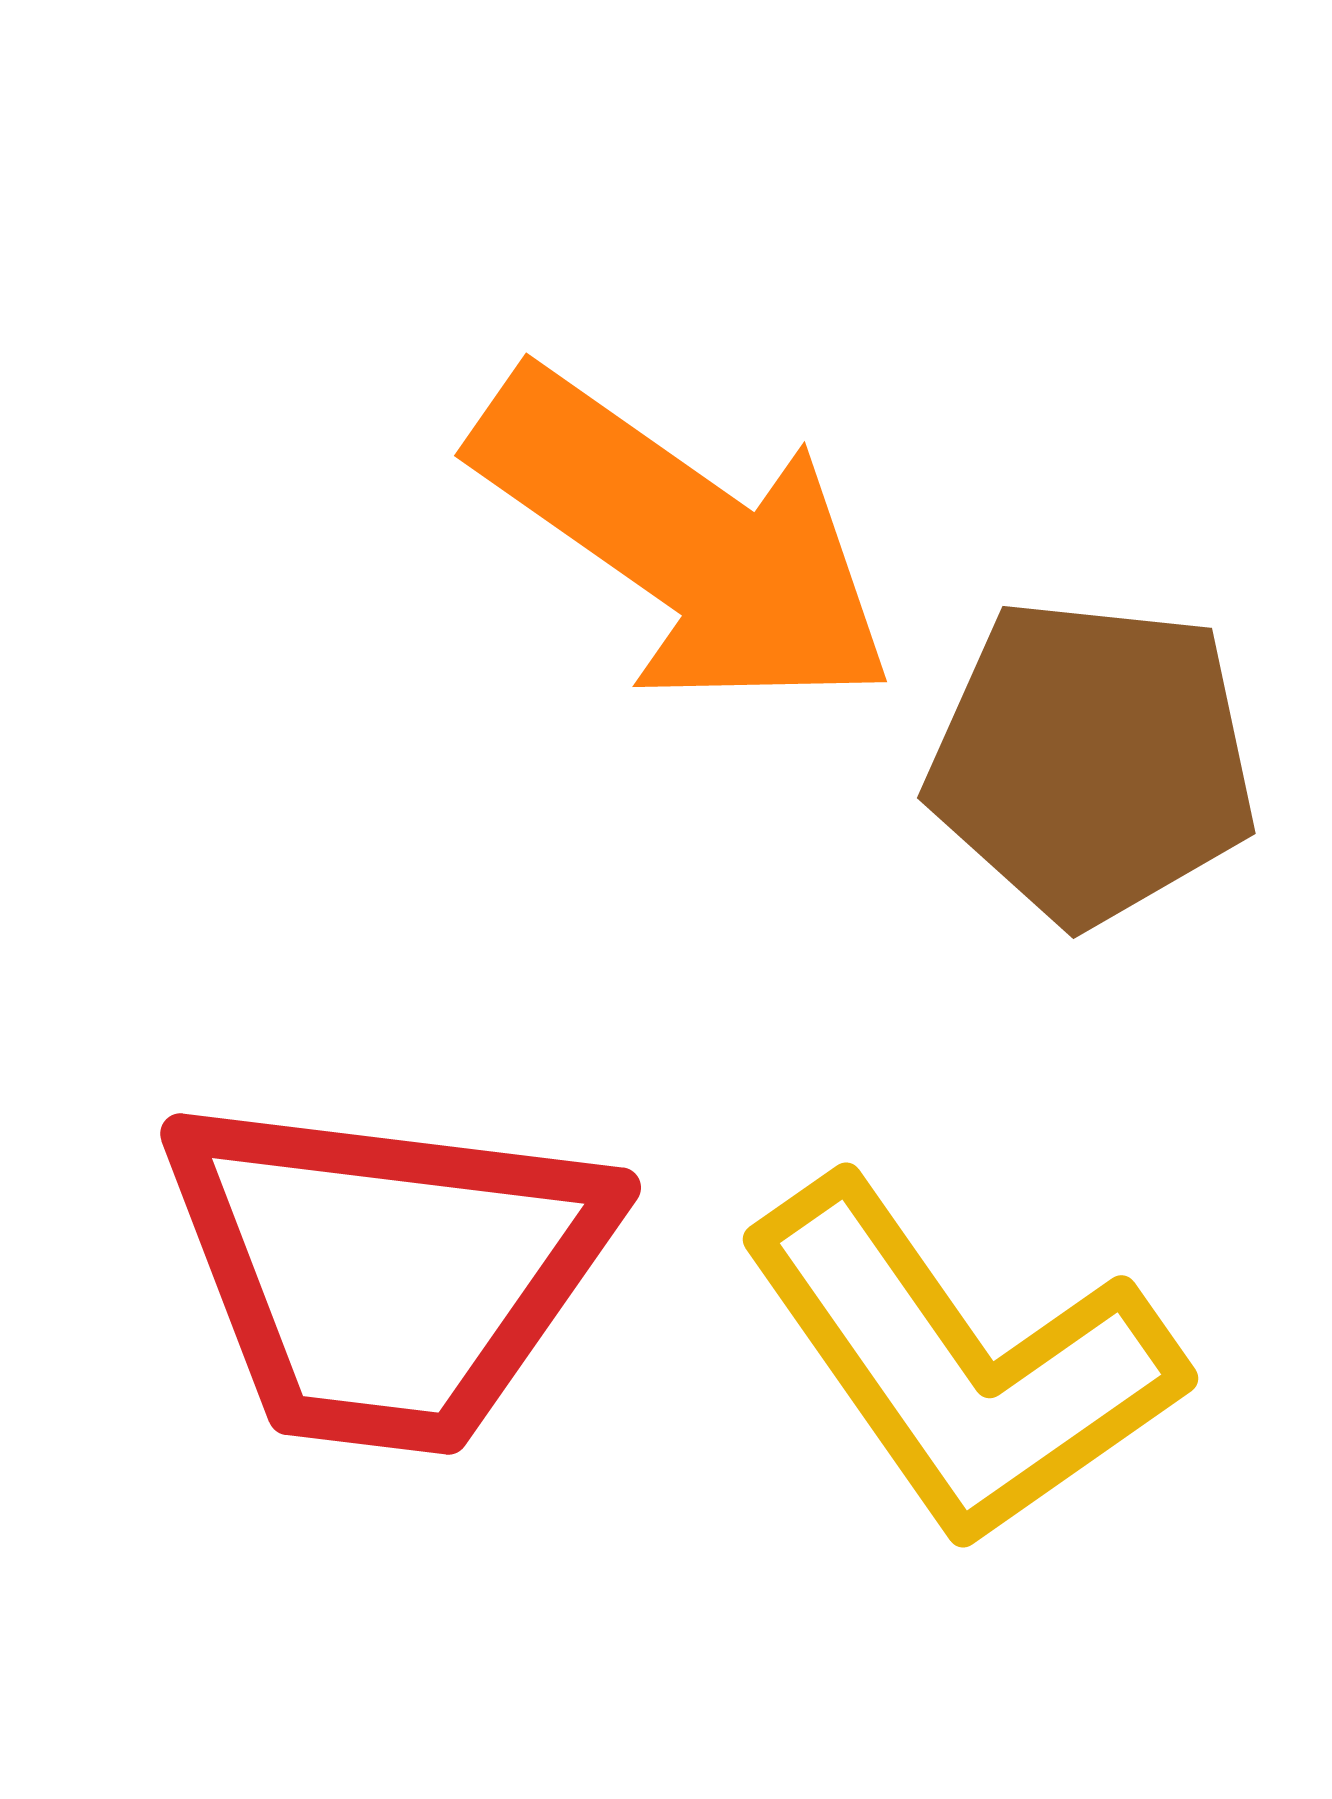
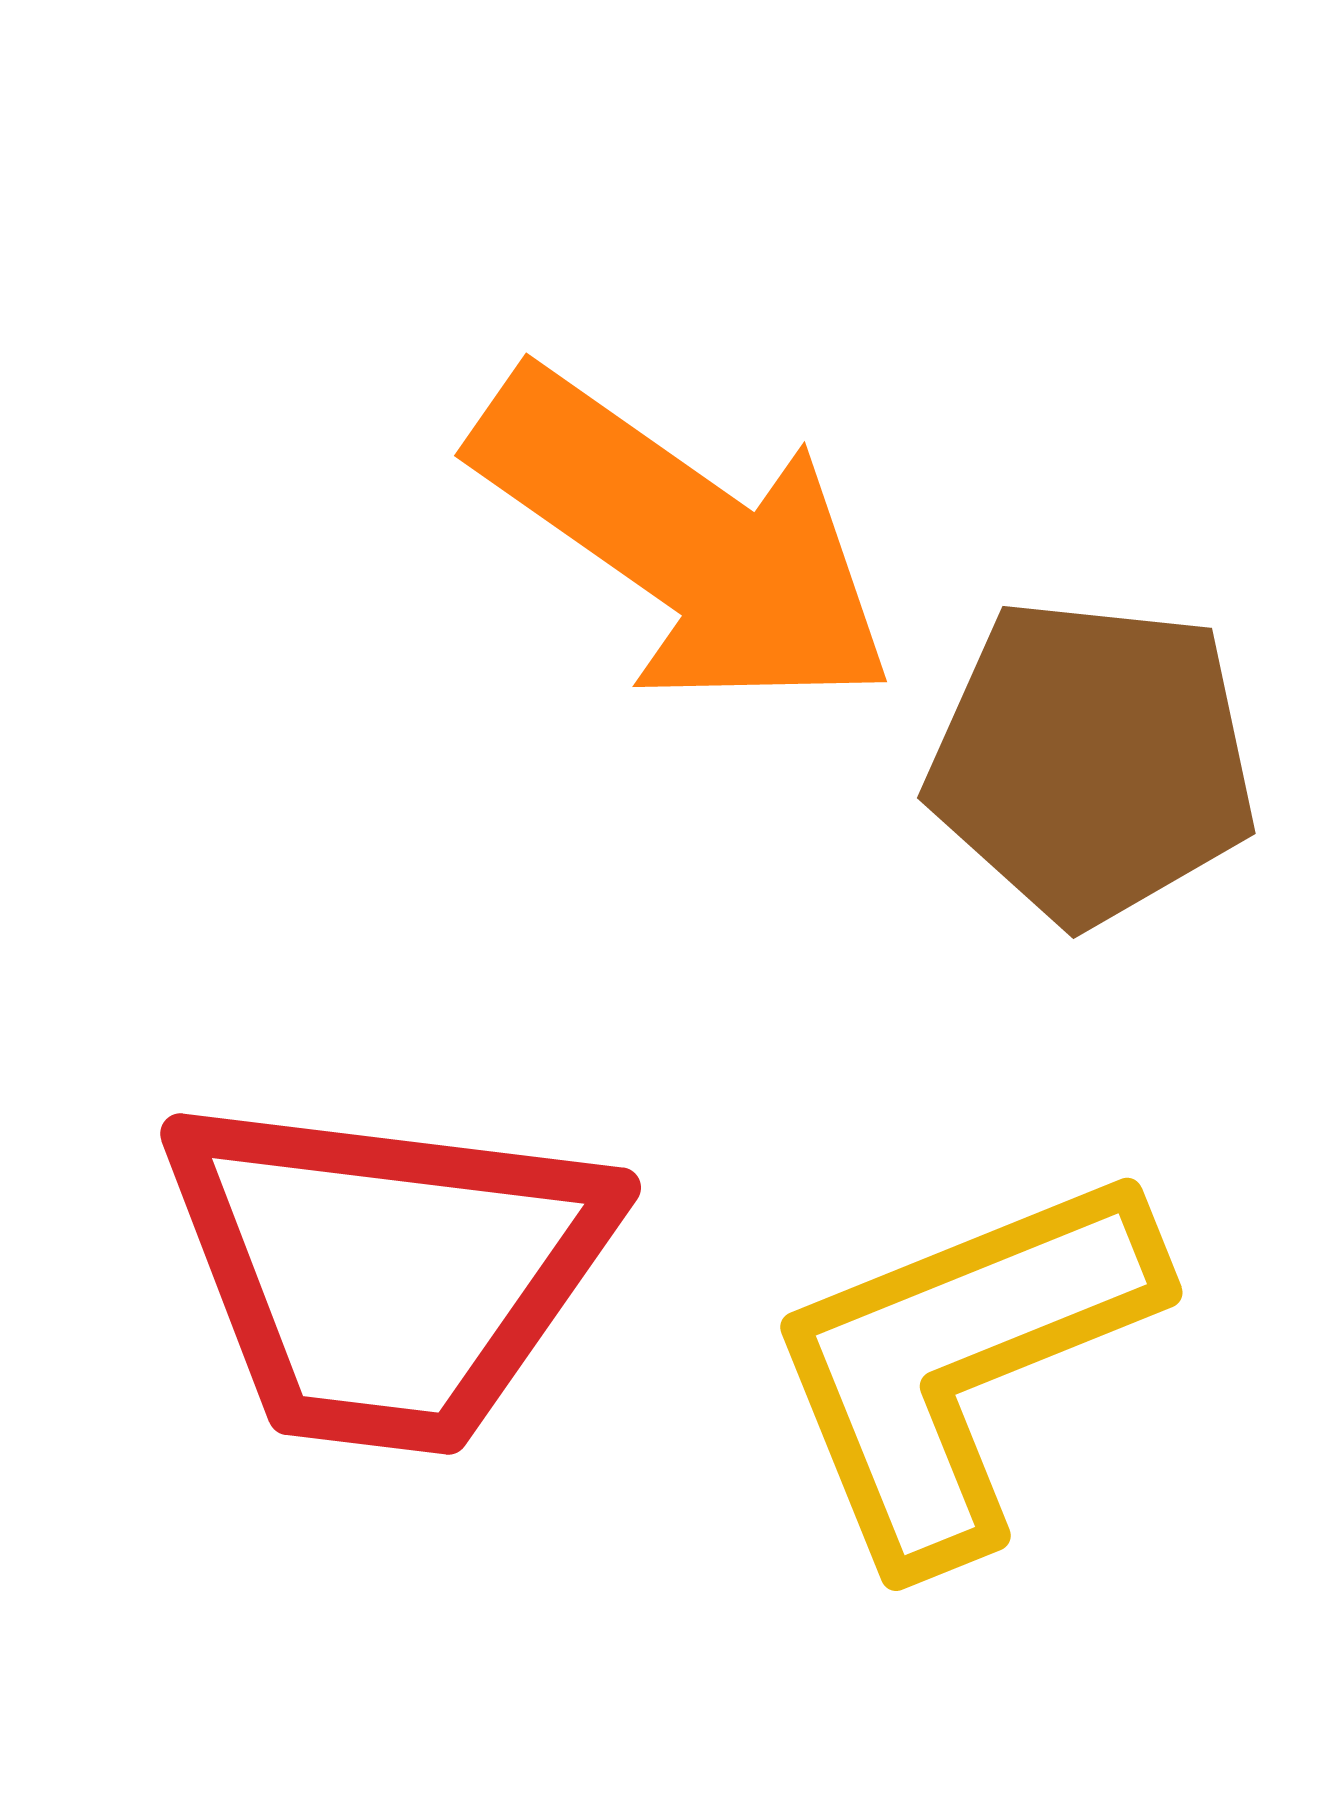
yellow L-shape: rotated 103 degrees clockwise
